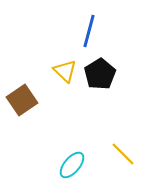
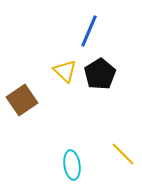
blue line: rotated 8 degrees clockwise
cyan ellipse: rotated 48 degrees counterclockwise
